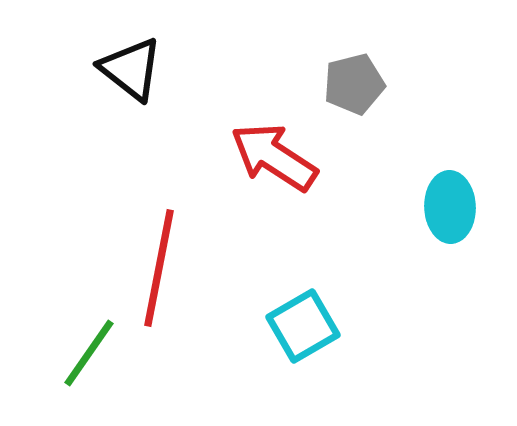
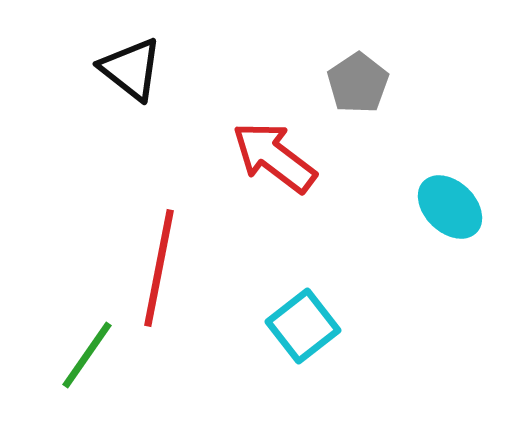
gray pentagon: moved 4 px right, 1 px up; rotated 20 degrees counterclockwise
red arrow: rotated 4 degrees clockwise
cyan ellipse: rotated 44 degrees counterclockwise
cyan square: rotated 8 degrees counterclockwise
green line: moved 2 px left, 2 px down
